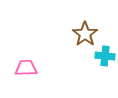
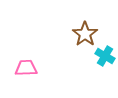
cyan cross: rotated 24 degrees clockwise
